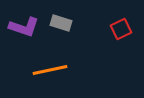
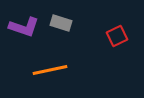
red square: moved 4 px left, 7 px down
